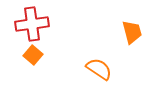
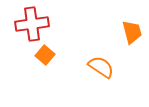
orange square: moved 12 px right
orange semicircle: moved 2 px right, 2 px up
